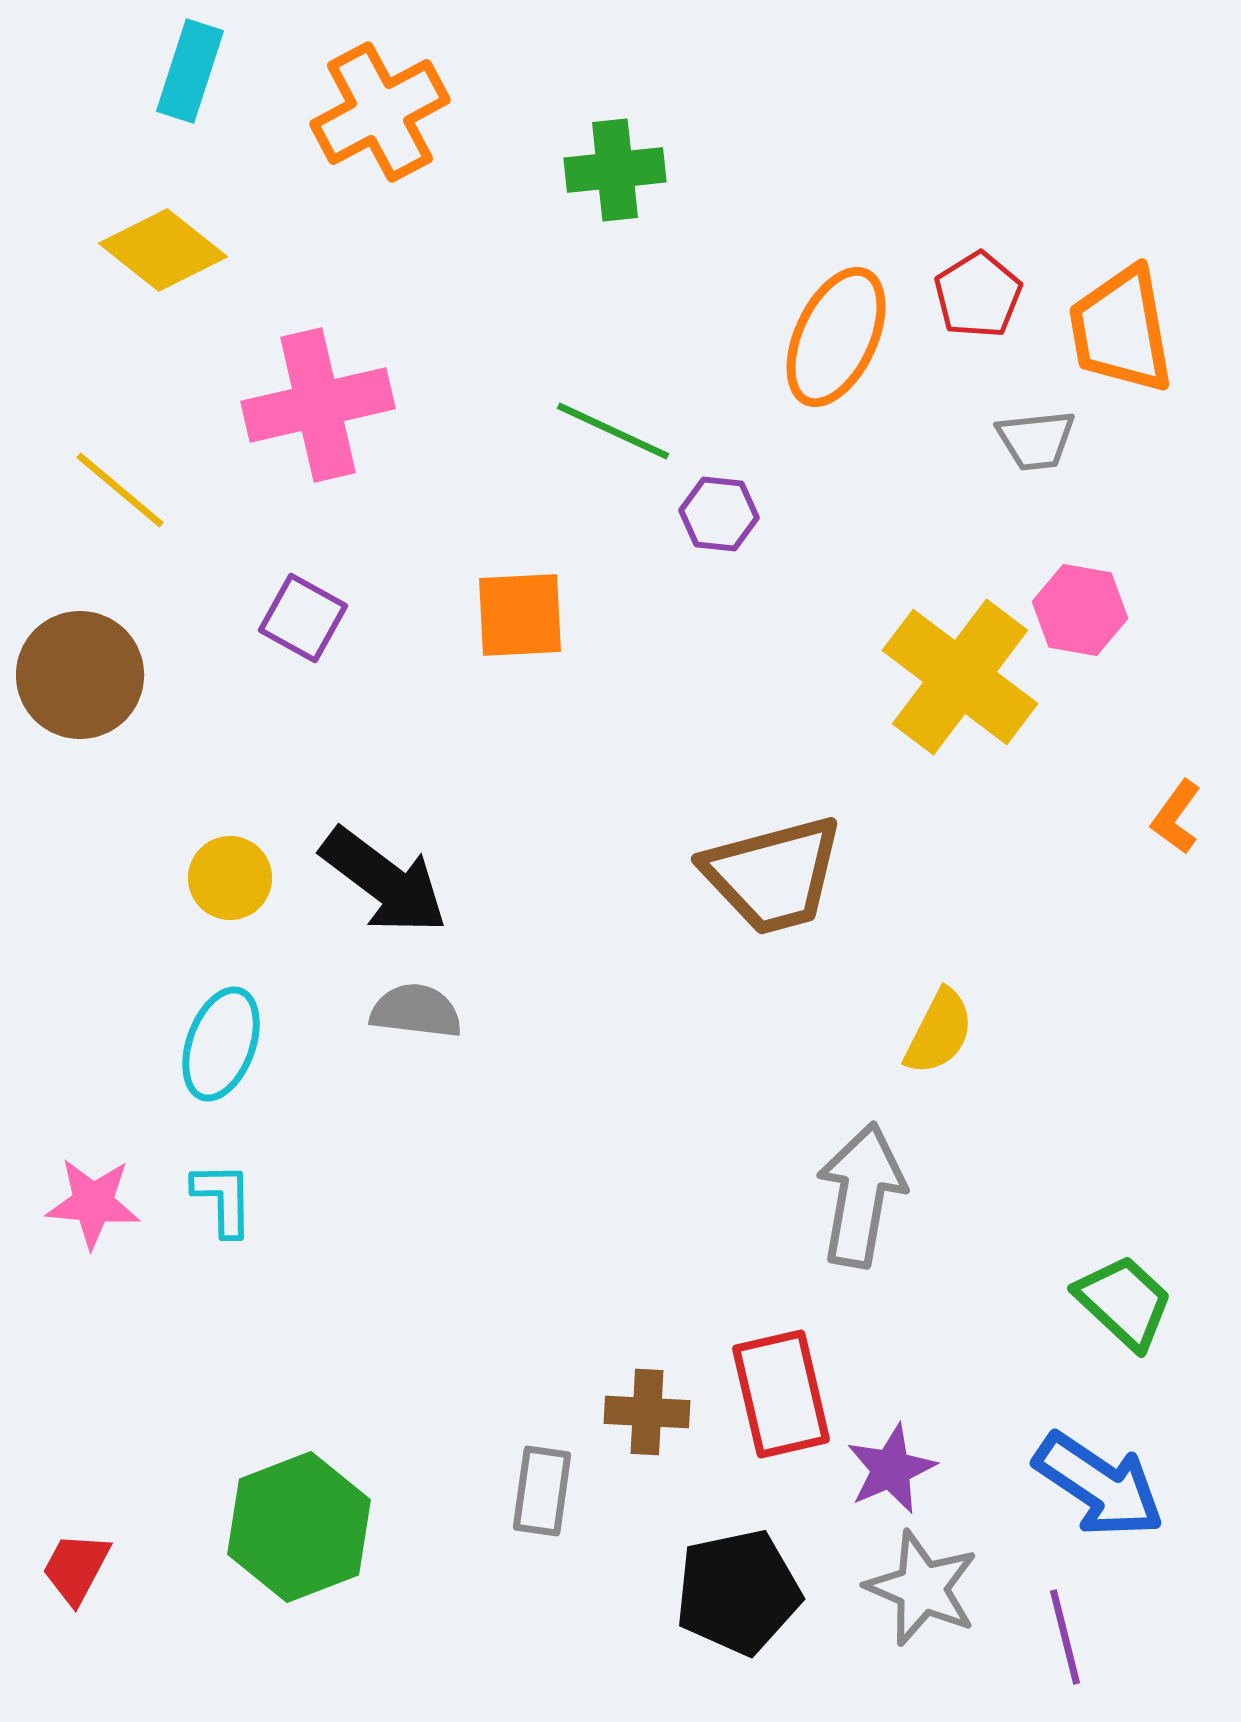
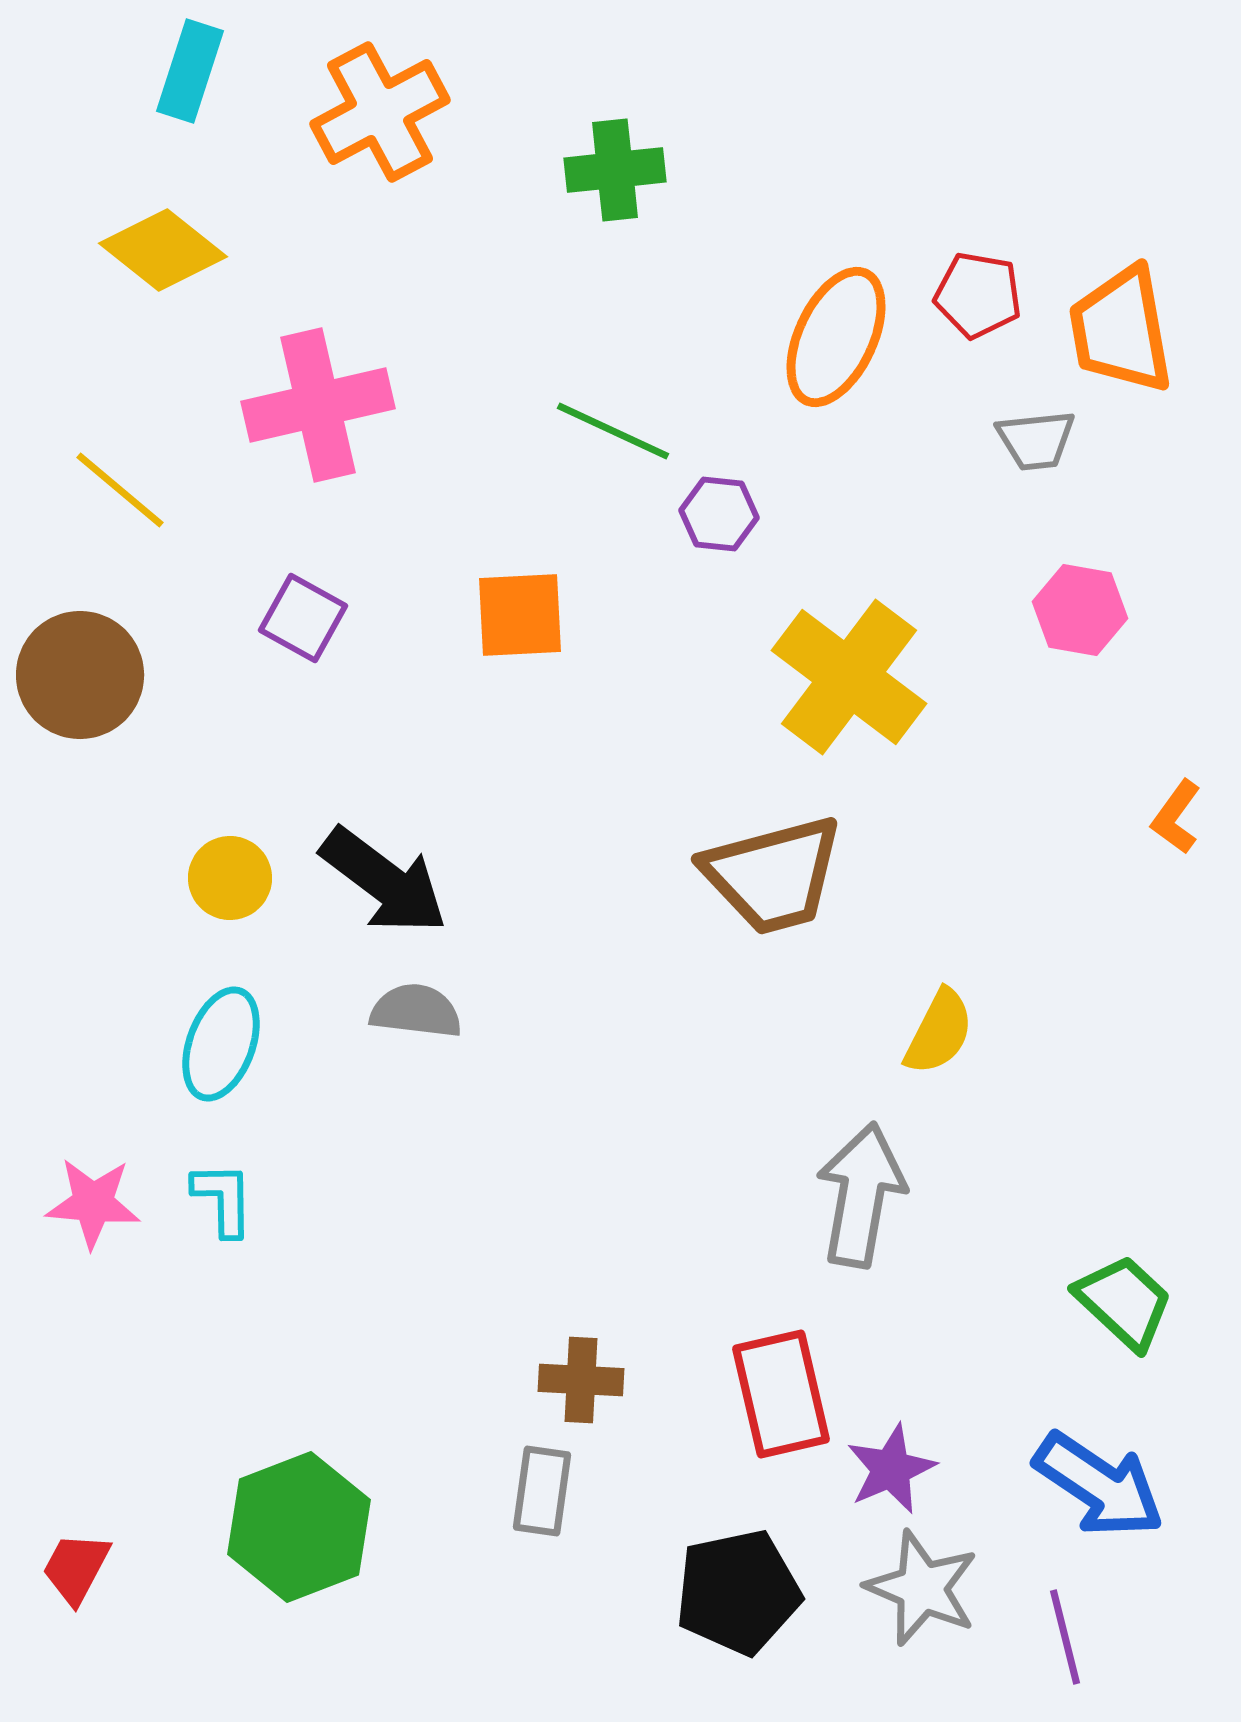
red pentagon: rotated 30 degrees counterclockwise
yellow cross: moved 111 px left
brown cross: moved 66 px left, 32 px up
